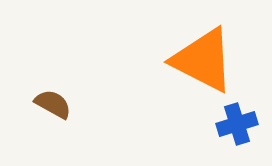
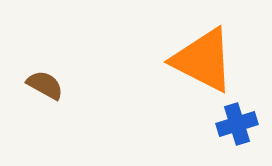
brown semicircle: moved 8 px left, 19 px up
